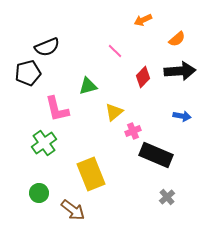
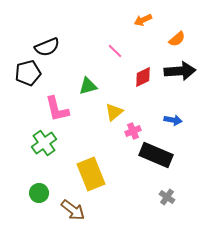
red diamond: rotated 20 degrees clockwise
blue arrow: moved 9 px left, 4 px down
gray cross: rotated 14 degrees counterclockwise
